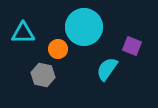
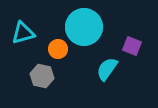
cyan triangle: rotated 15 degrees counterclockwise
gray hexagon: moved 1 px left, 1 px down
